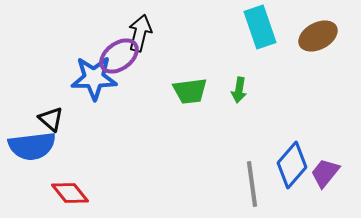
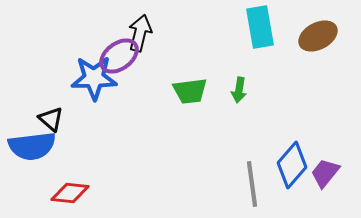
cyan rectangle: rotated 9 degrees clockwise
red diamond: rotated 45 degrees counterclockwise
